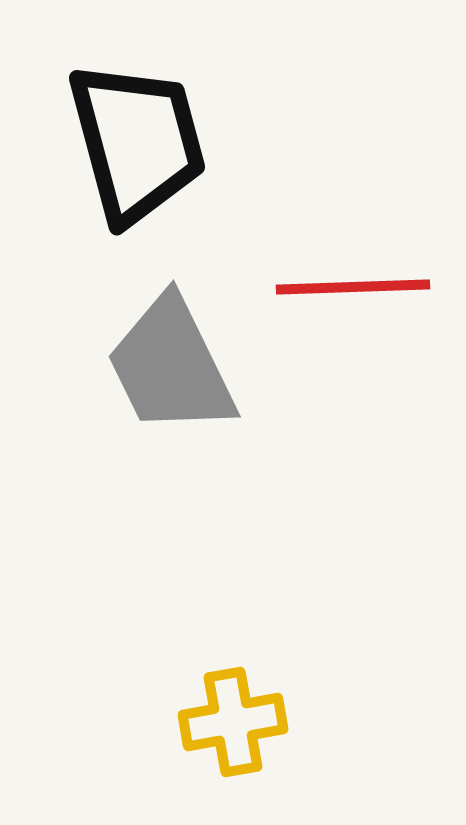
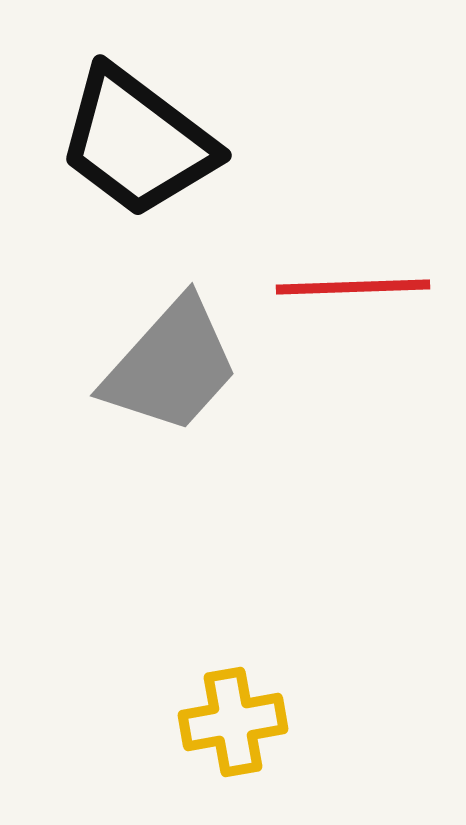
black trapezoid: rotated 142 degrees clockwise
gray trapezoid: rotated 112 degrees counterclockwise
